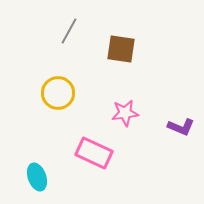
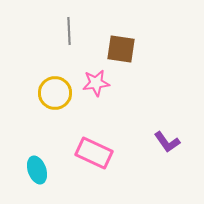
gray line: rotated 32 degrees counterclockwise
yellow circle: moved 3 px left
pink star: moved 29 px left, 30 px up
purple L-shape: moved 14 px left, 15 px down; rotated 32 degrees clockwise
cyan ellipse: moved 7 px up
